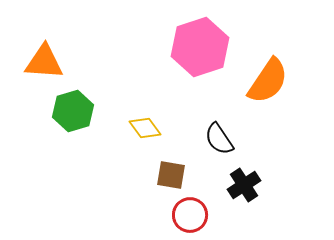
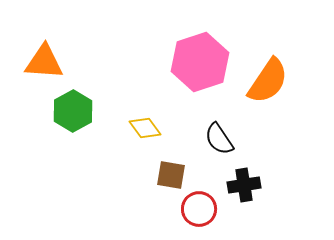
pink hexagon: moved 15 px down
green hexagon: rotated 12 degrees counterclockwise
black cross: rotated 24 degrees clockwise
red circle: moved 9 px right, 6 px up
